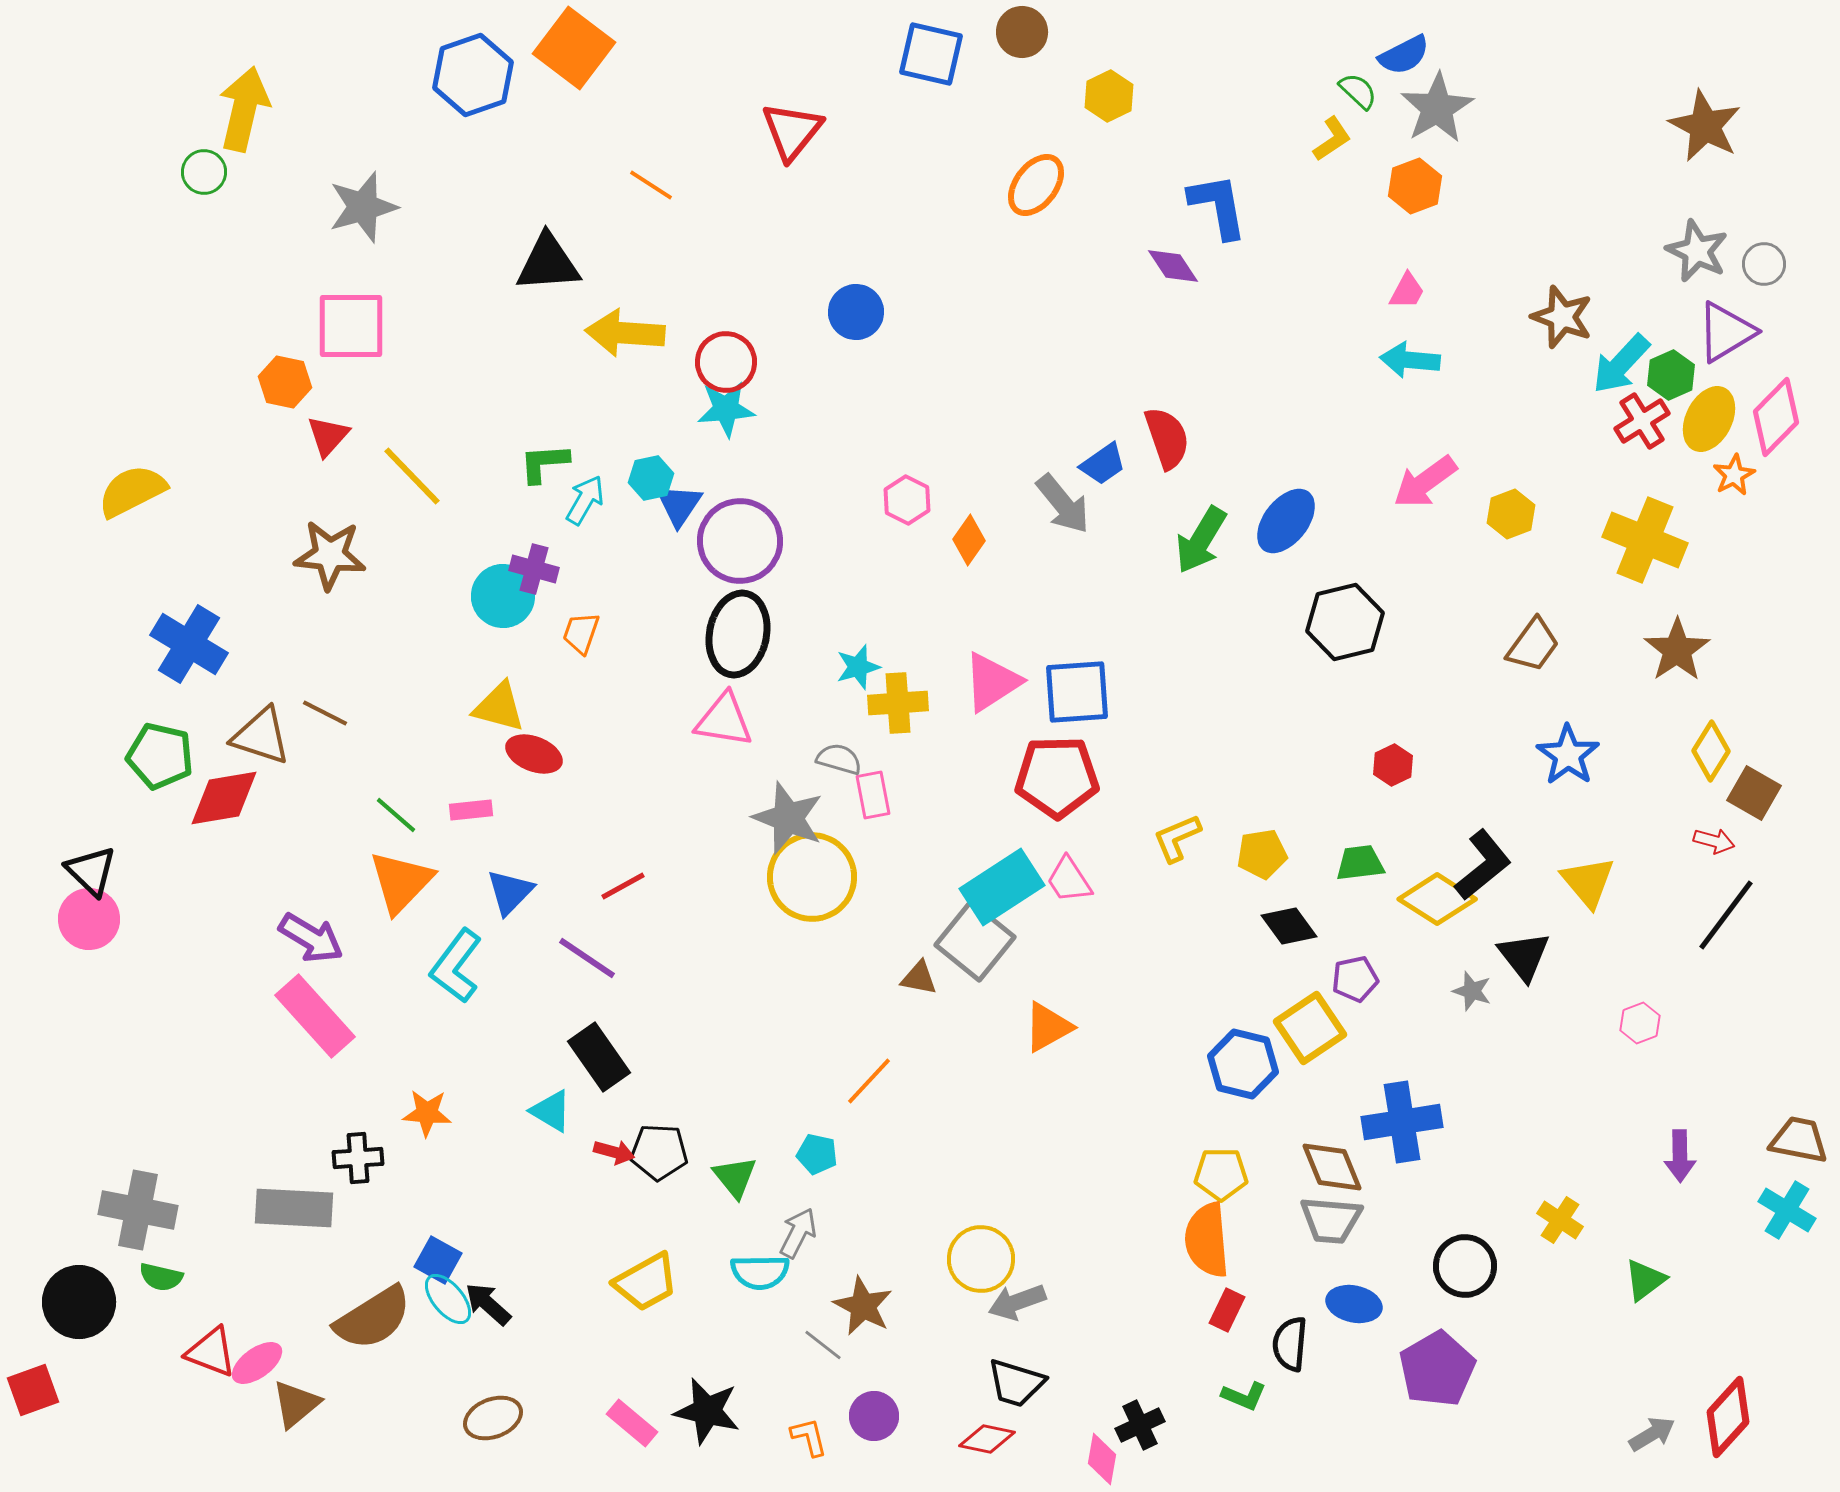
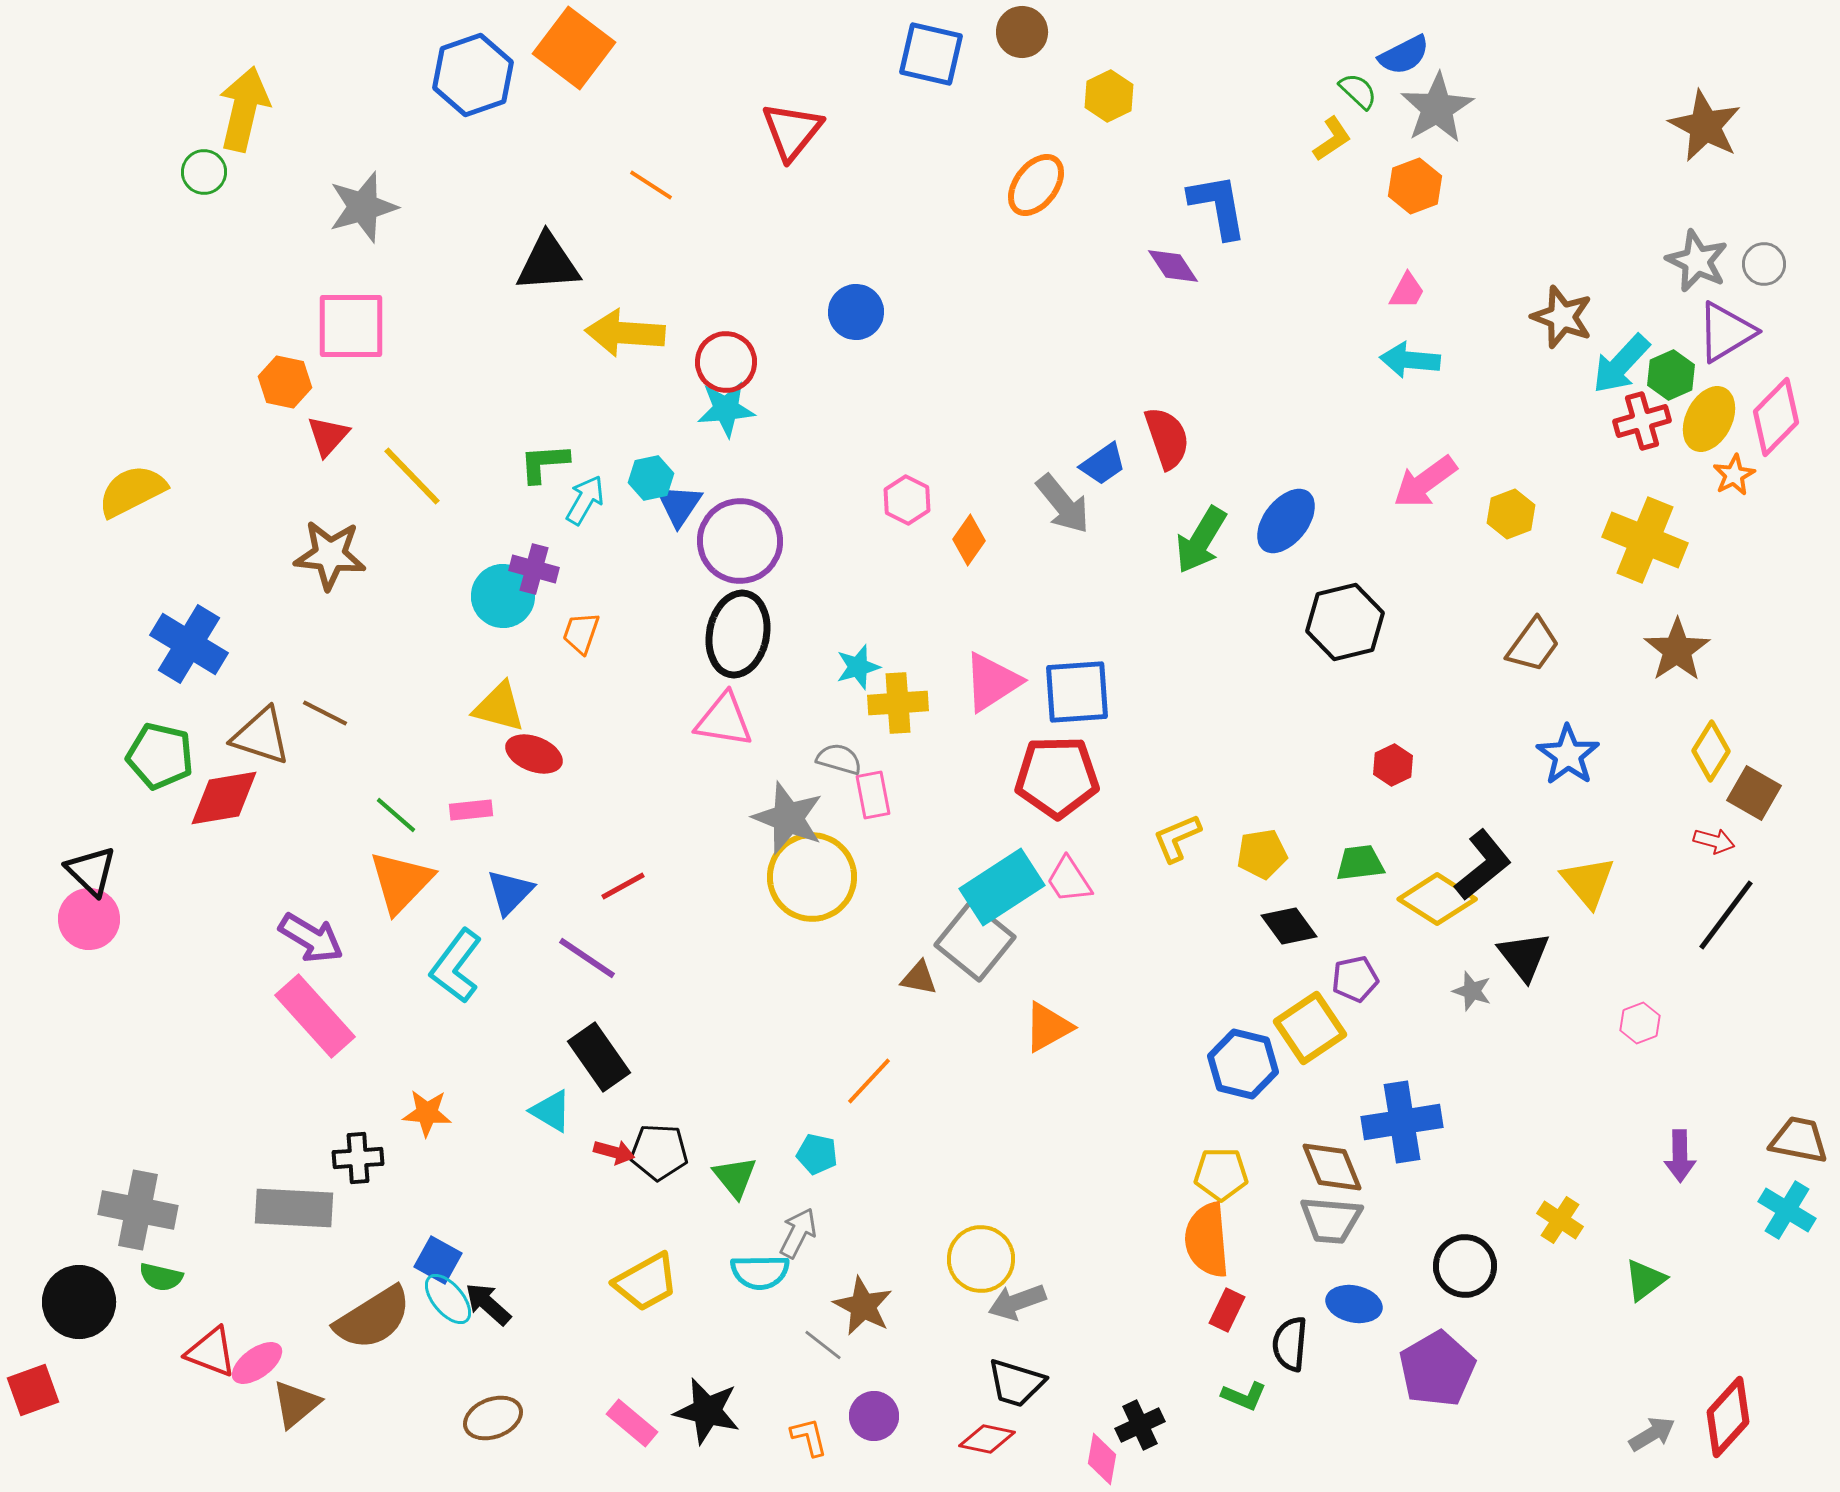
gray star at (1697, 251): moved 10 px down
red cross at (1642, 421): rotated 16 degrees clockwise
